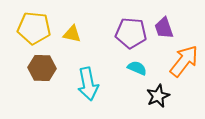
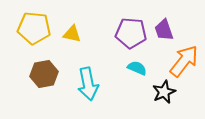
purple trapezoid: moved 2 px down
brown hexagon: moved 2 px right, 6 px down; rotated 12 degrees counterclockwise
black star: moved 6 px right, 4 px up
